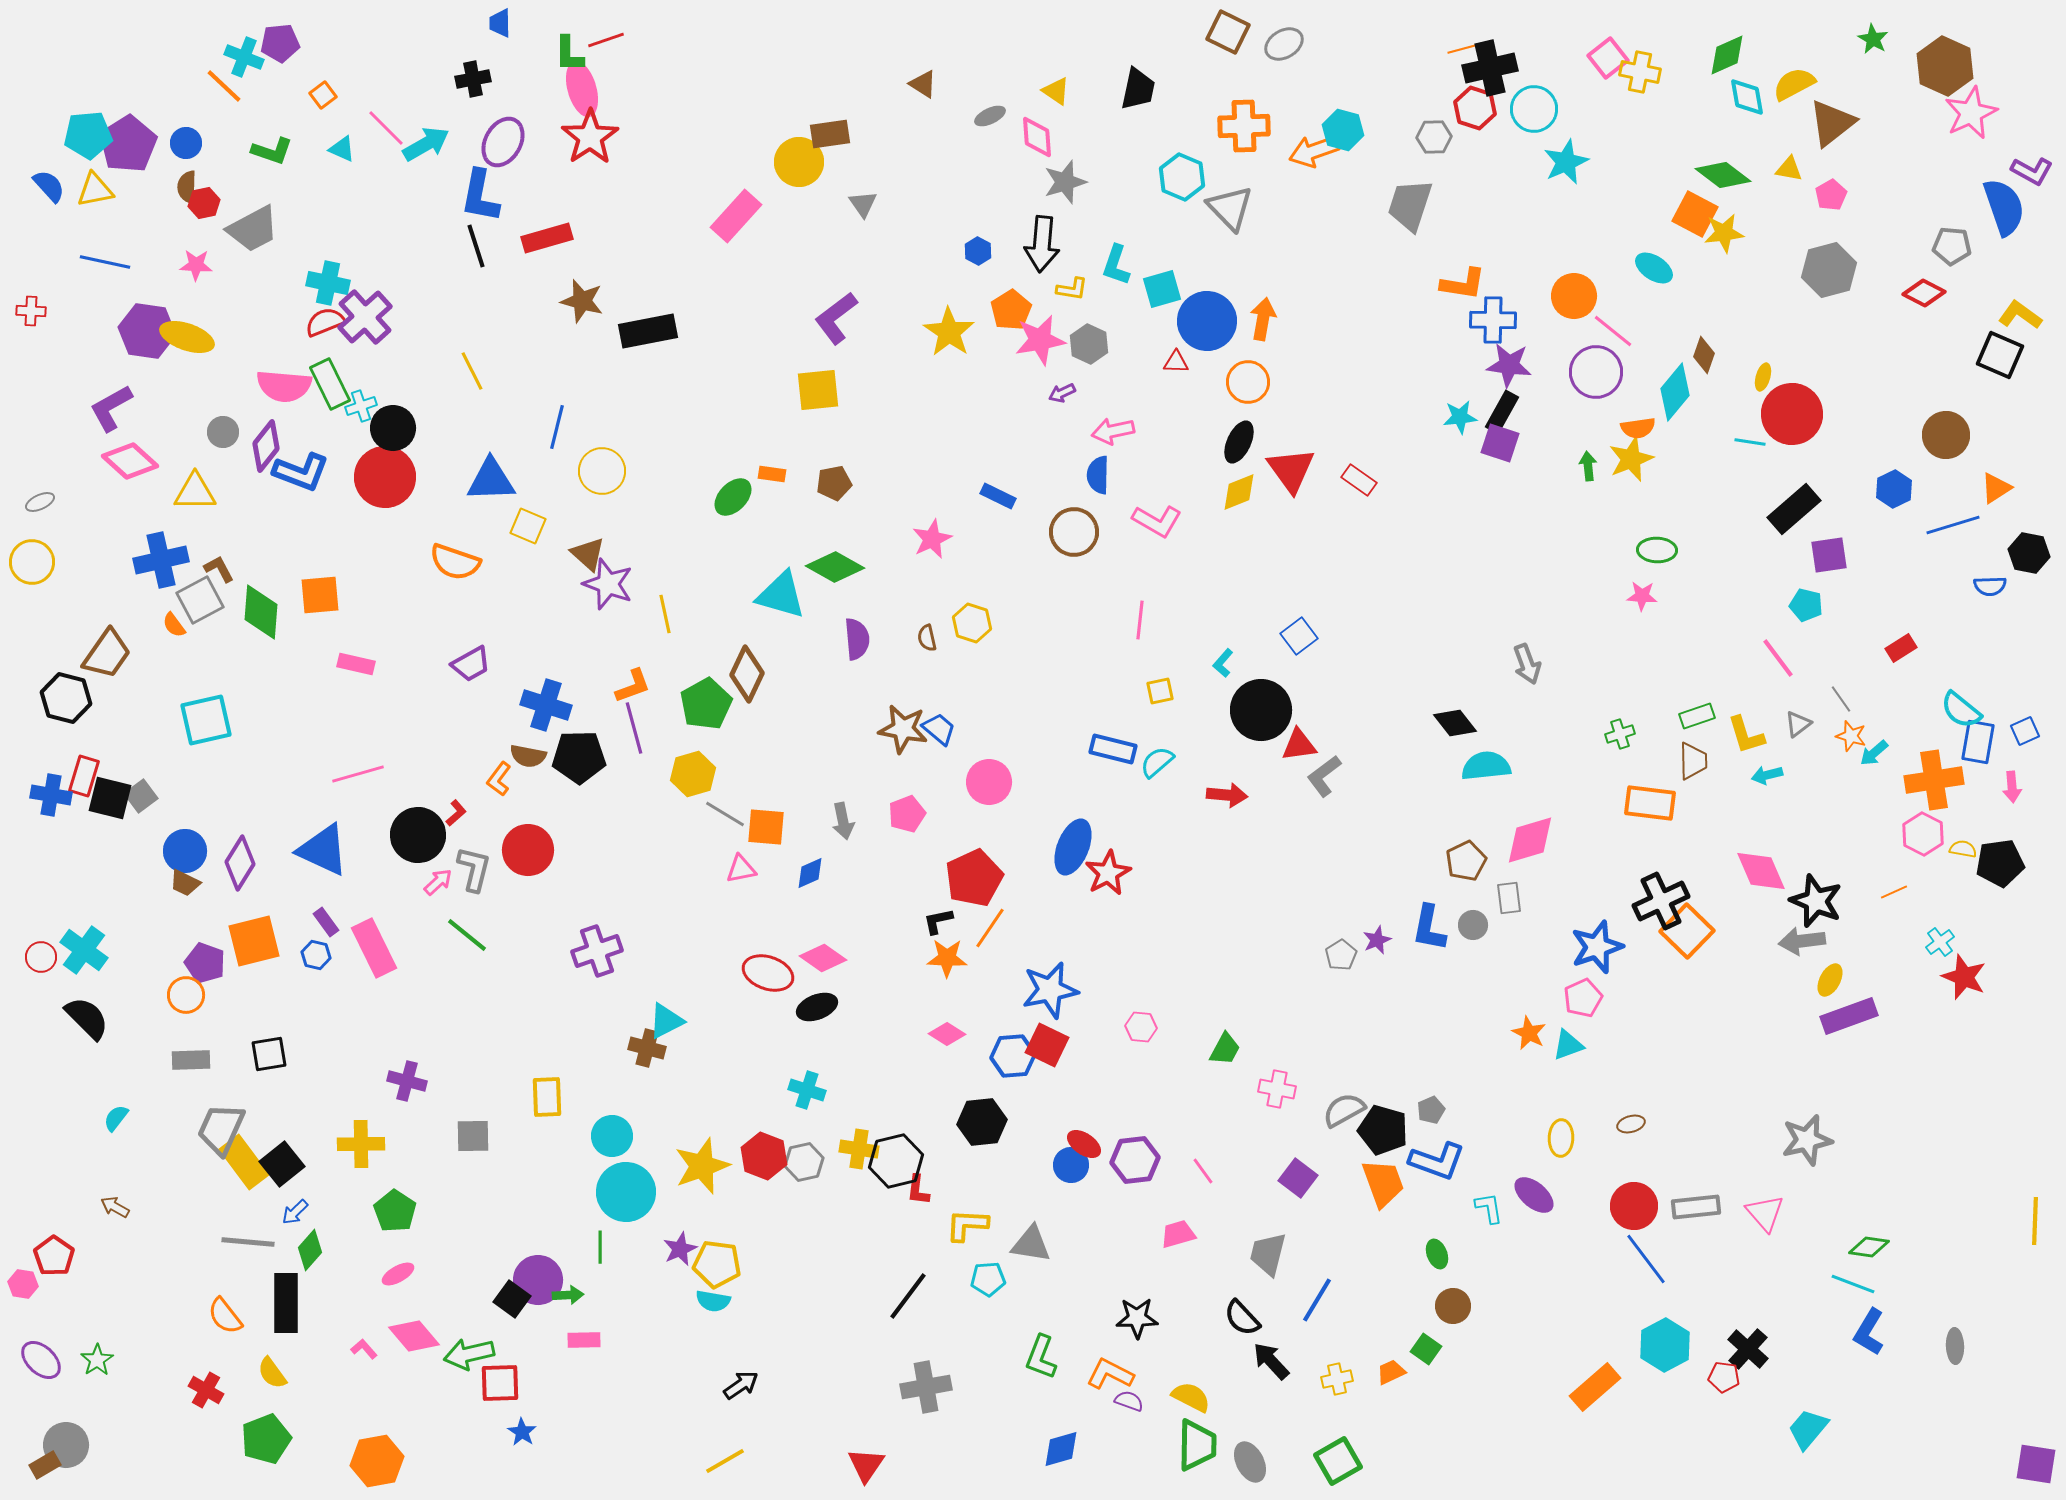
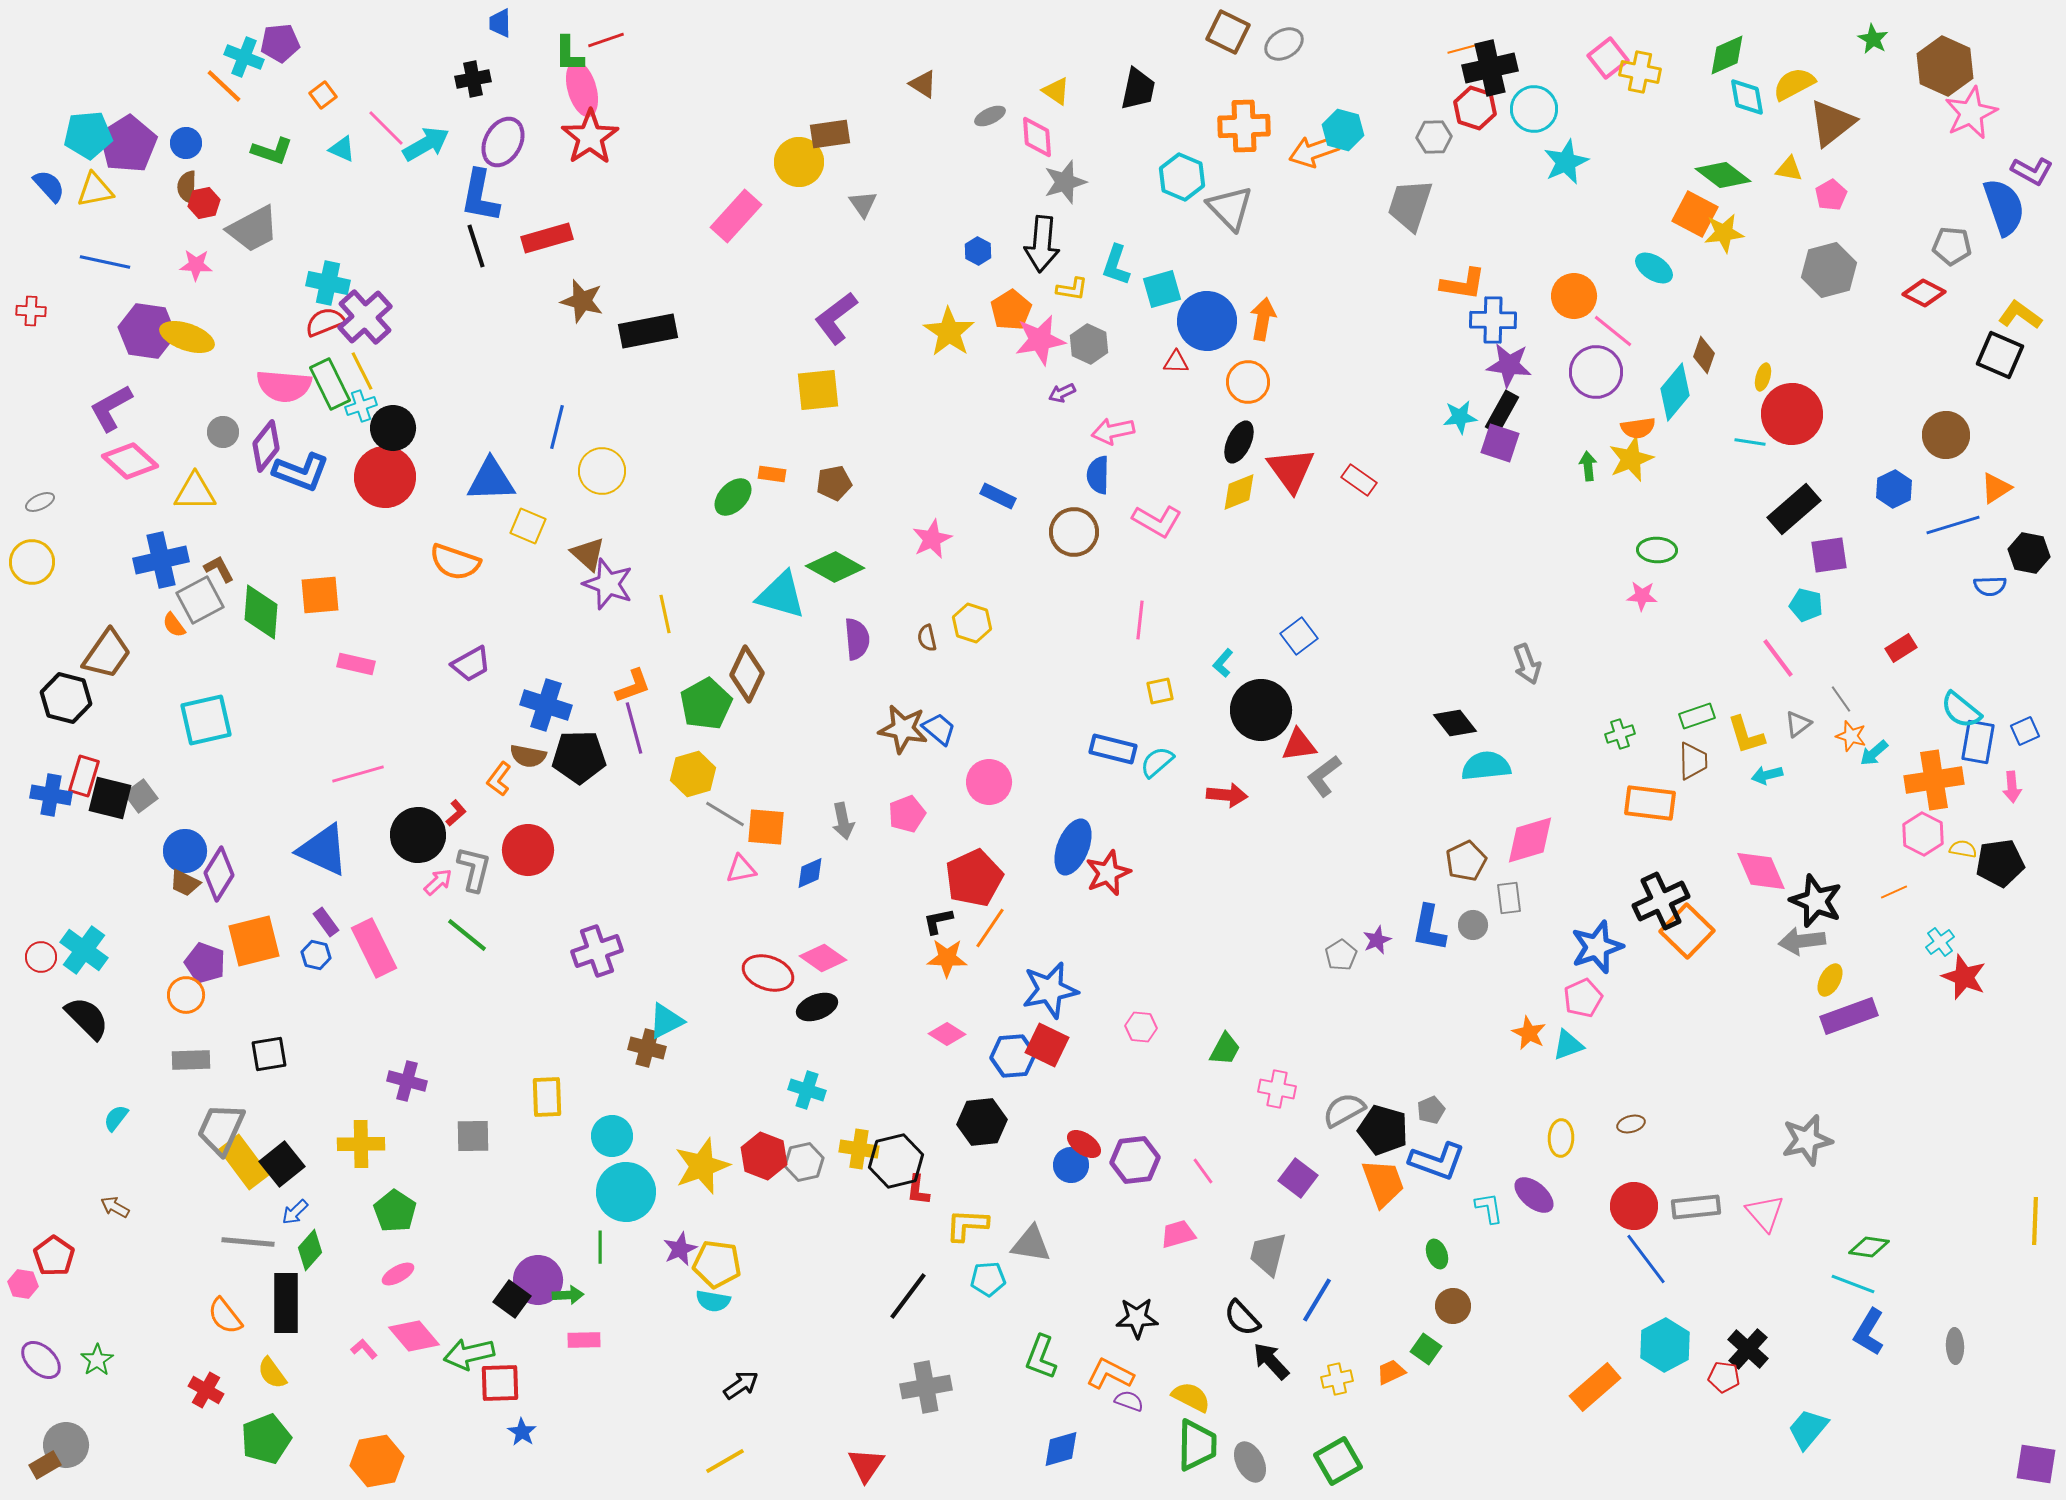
yellow line at (472, 371): moved 110 px left
purple diamond at (240, 863): moved 21 px left, 11 px down
red star at (1108, 873): rotated 6 degrees clockwise
